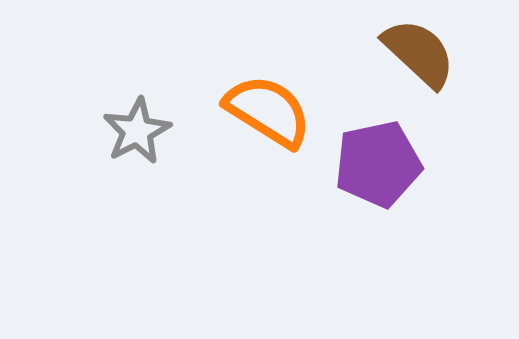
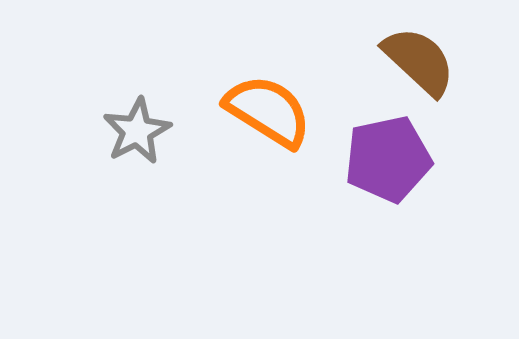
brown semicircle: moved 8 px down
purple pentagon: moved 10 px right, 5 px up
